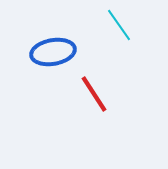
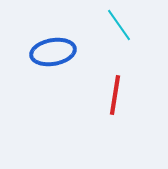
red line: moved 21 px right, 1 px down; rotated 42 degrees clockwise
